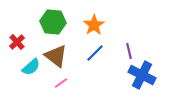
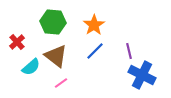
blue line: moved 2 px up
